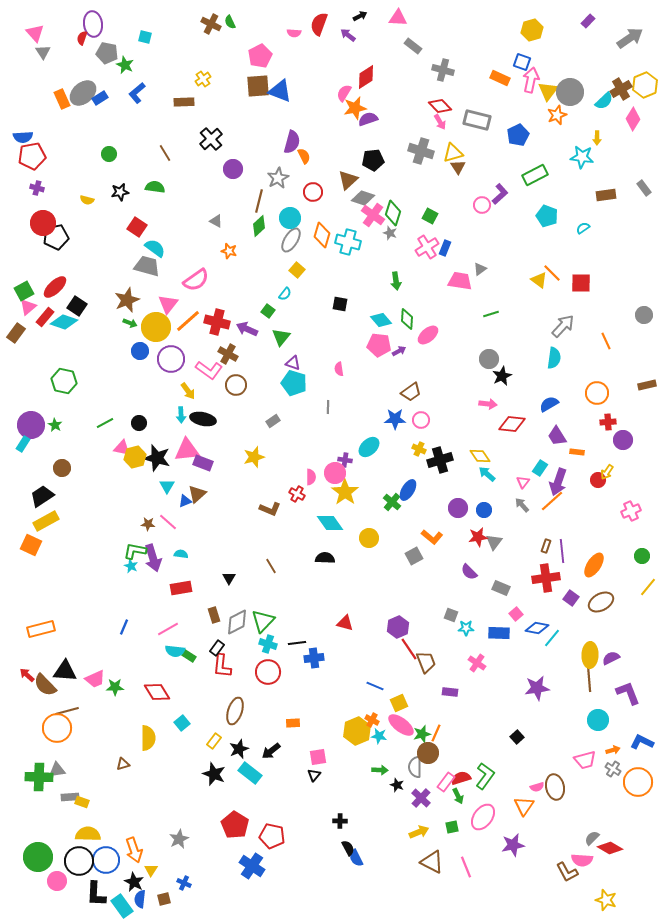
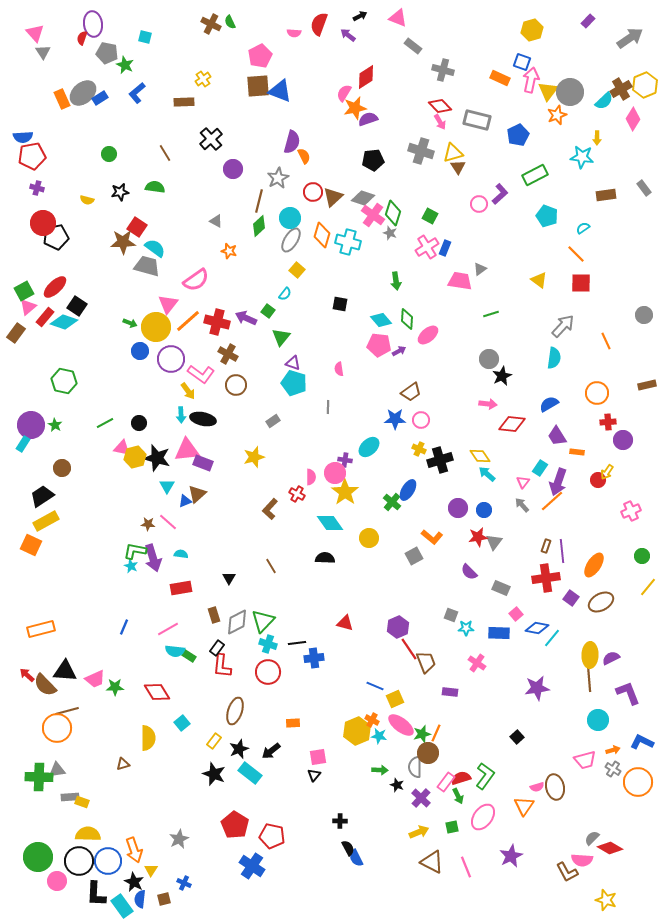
pink triangle at (398, 18): rotated 18 degrees clockwise
brown triangle at (348, 180): moved 15 px left, 17 px down
pink circle at (482, 205): moved 3 px left, 1 px up
orange line at (552, 273): moved 24 px right, 19 px up
brown star at (127, 300): moved 4 px left, 58 px up; rotated 20 degrees clockwise
purple arrow at (247, 329): moved 1 px left, 11 px up
pink L-shape at (209, 370): moved 8 px left, 4 px down
brown L-shape at (270, 509): rotated 110 degrees clockwise
yellow square at (399, 703): moved 4 px left, 4 px up
purple star at (513, 845): moved 2 px left, 11 px down; rotated 15 degrees counterclockwise
blue circle at (106, 860): moved 2 px right, 1 px down
